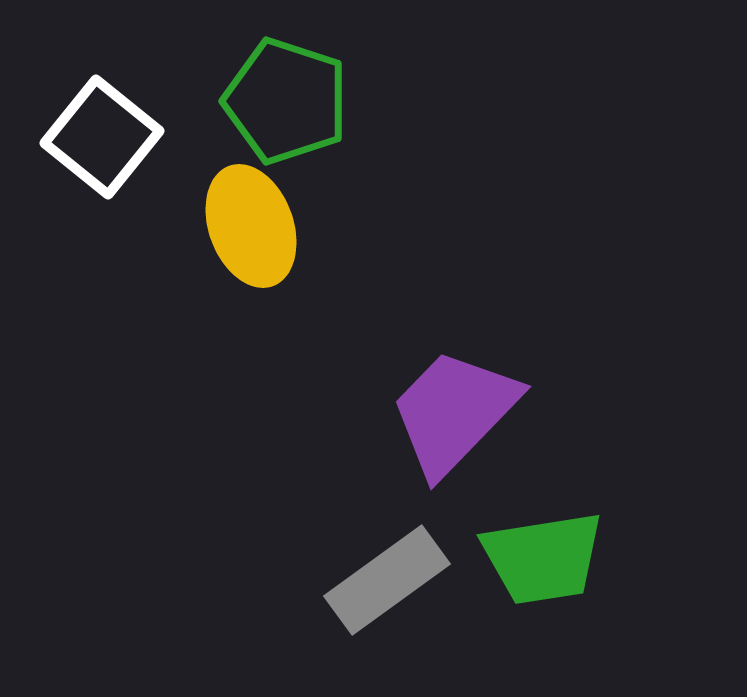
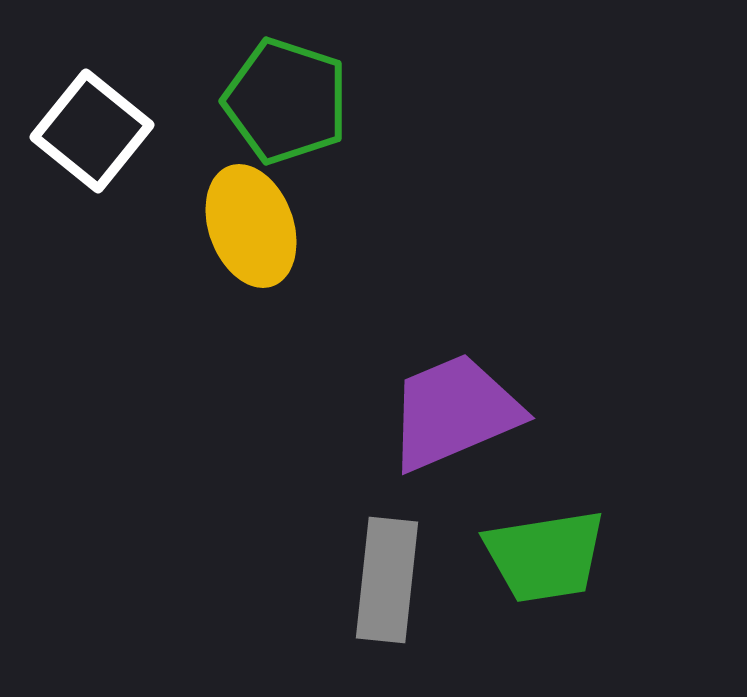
white square: moved 10 px left, 6 px up
purple trapezoid: rotated 23 degrees clockwise
green trapezoid: moved 2 px right, 2 px up
gray rectangle: rotated 48 degrees counterclockwise
